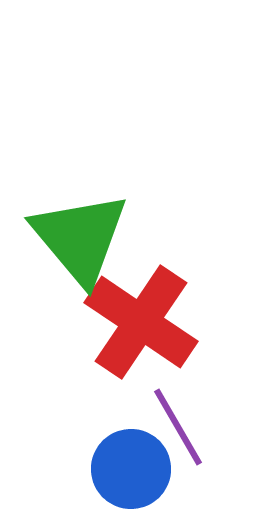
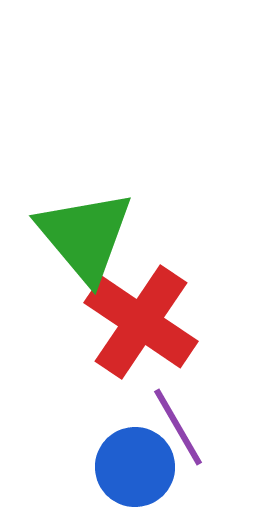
green triangle: moved 5 px right, 2 px up
blue circle: moved 4 px right, 2 px up
